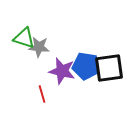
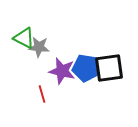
green triangle: rotated 10 degrees clockwise
blue pentagon: moved 2 px down
